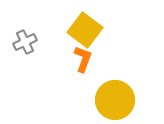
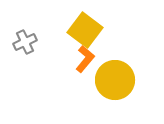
orange L-shape: moved 2 px right; rotated 20 degrees clockwise
yellow circle: moved 20 px up
